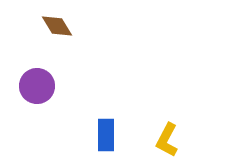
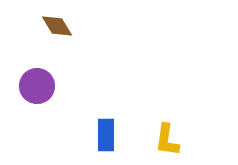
yellow L-shape: rotated 20 degrees counterclockwise
